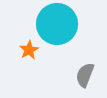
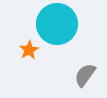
gray semicircle: rotated 15 degrees clockwise
